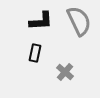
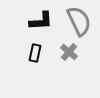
gray cross: moved 4 px right, 20 px up
